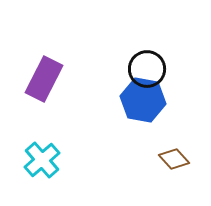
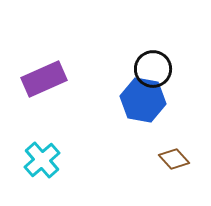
black circle: moved 6 px right
purple rectangle: rotated 39 degrees clockwise
